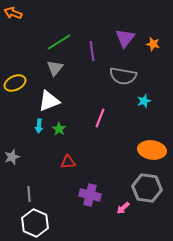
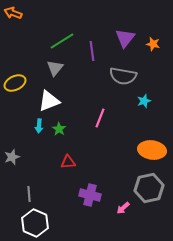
green line: moved 3 px right, 1 px up
gray hexagon: moved 2 px right; rotated 20 degrees counterclockwise
